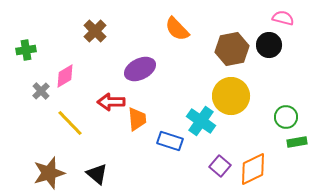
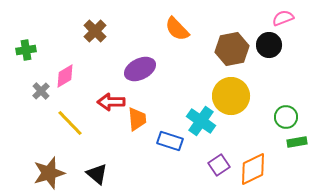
pink semicircle: rotated 35 degrees counterclockwise
purple square: moved 1 px left, 1 px up; rotated 15 degrees clockwise
